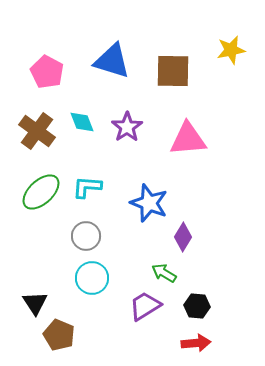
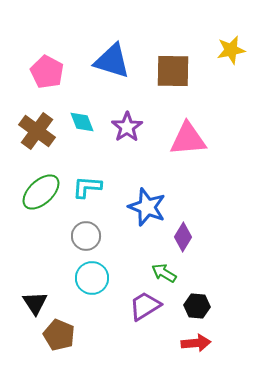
blue star: moved 2 px left, 4 px down
